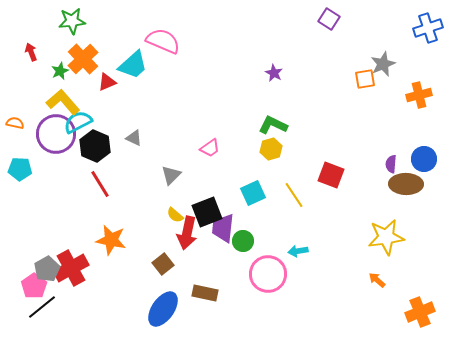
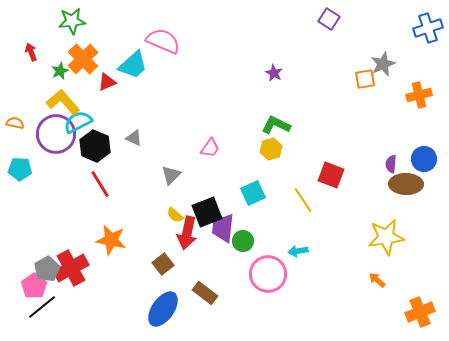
green L-shape at (273, 125): moved 3 px right
pink trapezoid at (210, 148): rotated 20 degrees counterclockwise
yellow line at (294, 195): moved 9 px right, 5 px down
brown rectangle at (205, 293): rotated 25 degrees clockwise
